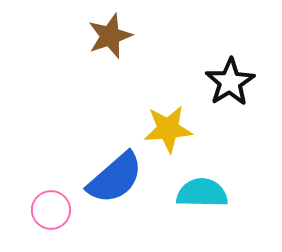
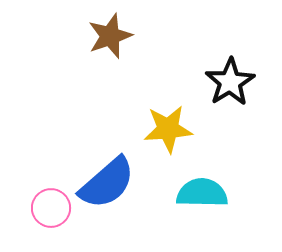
blue semicircle: moved 8 px left, 5 px down
pink circle: moved 2 px up
